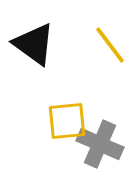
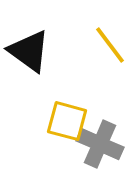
black triangle: moved 5 px left, 7 px down
yellow square: rotated 21 degrees clockwise
